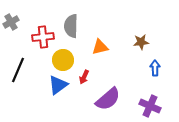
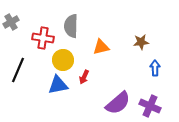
red cross: moved 1 px down; rotated 15 degrees clockwise
orange triangle: moved 1 px right
blue triangle: rotated 25 degrees clockwise
purple semicircle: moved 10 px right, 4 px down
